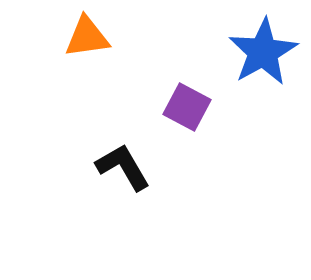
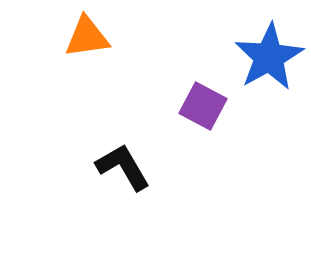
blue star: moved 6 px right, 5 px down
purple square: moved 16 px right, 1 px up
